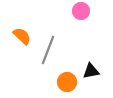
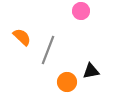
orange semicircle: moved 1 px down
